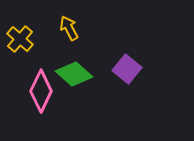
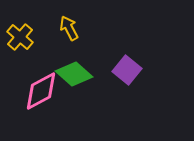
yellow cross: moved 2 px up
purple square: moved 1 px down
pink diamond: rotated 36 degrees clockwise
